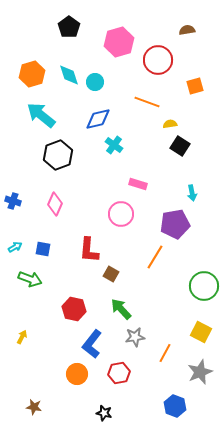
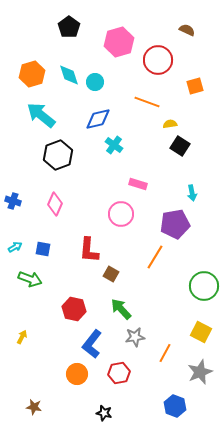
brown semicircle at (187, 30): rotated 35 degrees clockwise
